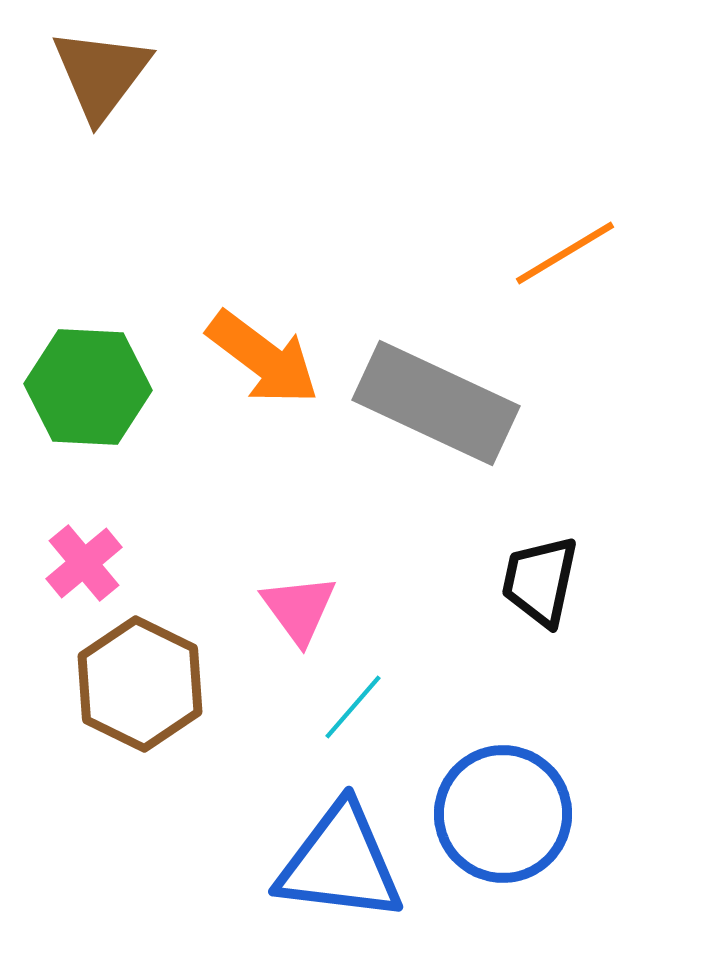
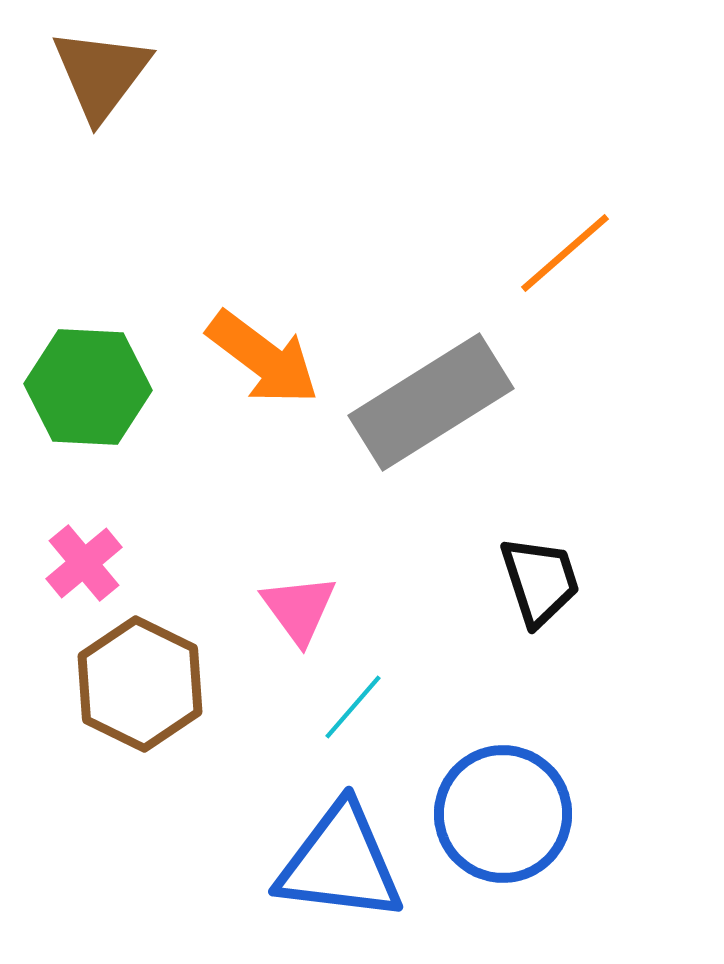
orange line: rotated 10 degrees counterclockwise
gray rectangle: moved 5 px left, 1 px up; rotated 57 degrees counterclockwise
black trapezoid: rotated 150 degrees clockwise
